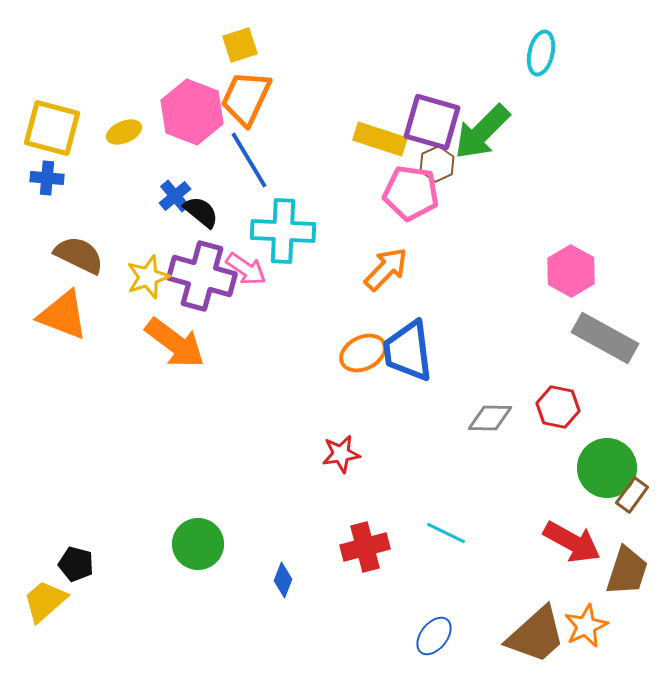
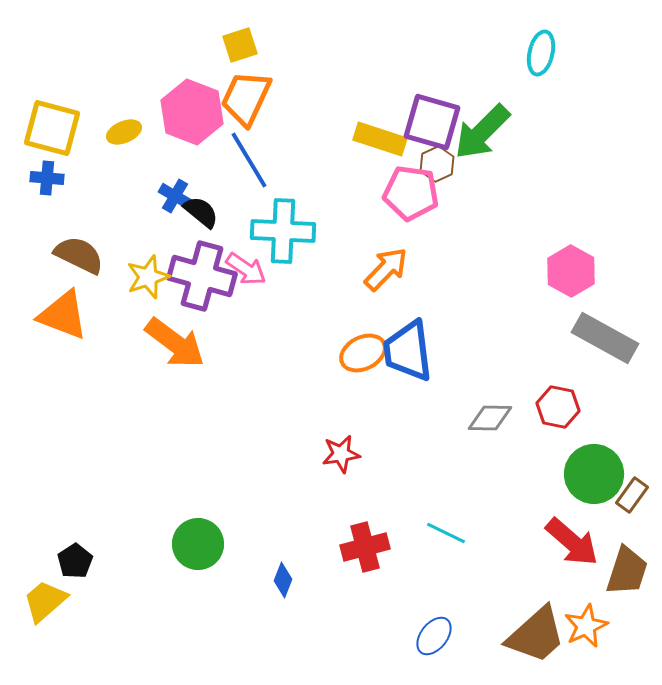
blue cross at (175, 196): rotated 20 degrees counterclockwise
green circle at (607, 468): moved 13 px left, 6 px down
red arrow at (572, 542): rotated 12 degrees clockwise
black pentagon at (76, 564): moved 1 px left, 3 px up; rotated 24 degrees clockwise
